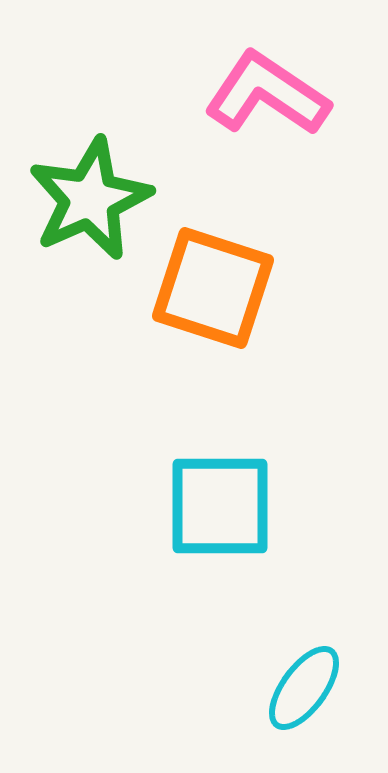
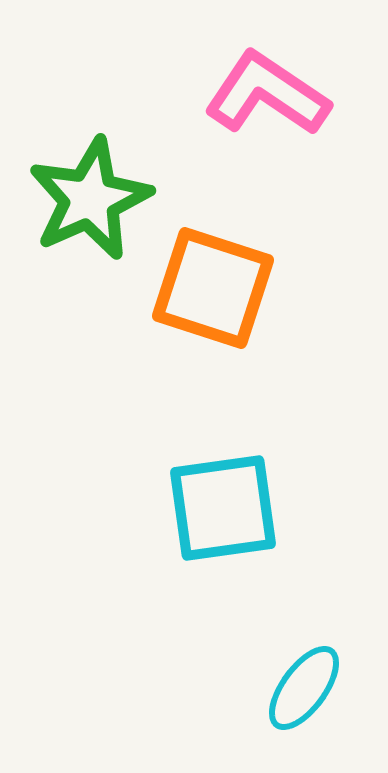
cyan square: moved 3 px right, 2 px down; rotated 8 degrees counterclockwise
